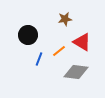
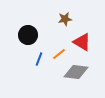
orange line: moved 3 px down
